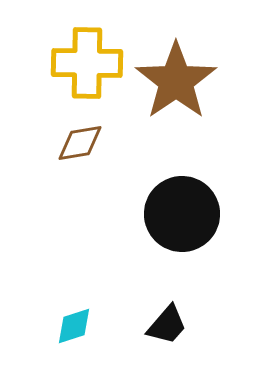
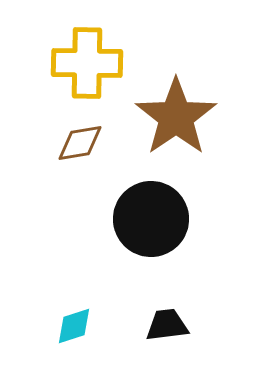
brown star: moved 36 px down
black circle: moved 31 px left, 5 px down
black trapezoid: rotated 138 degrees counterclockwise
